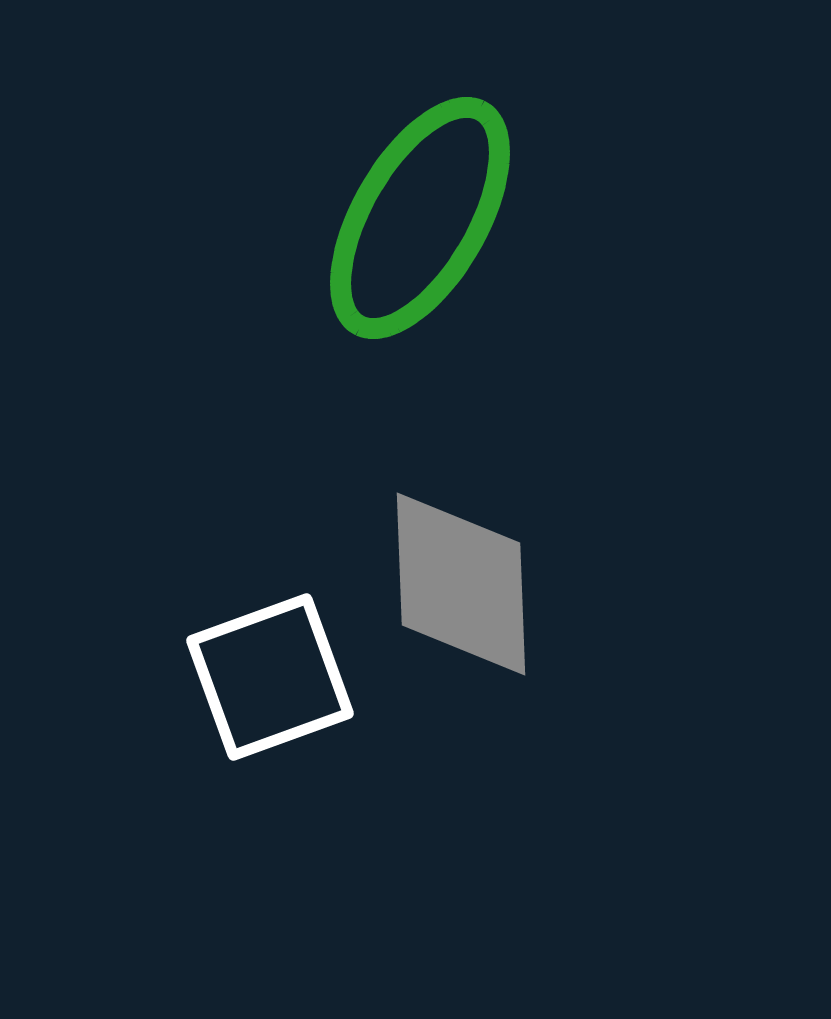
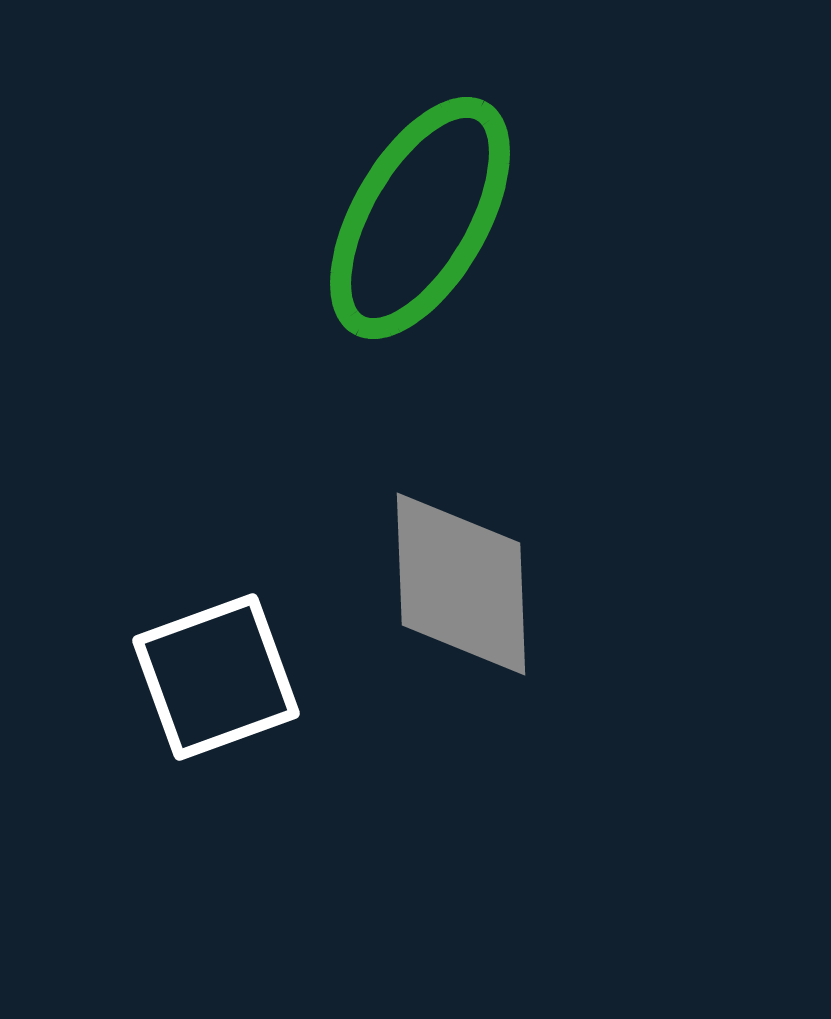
white square: moved 54 px left
